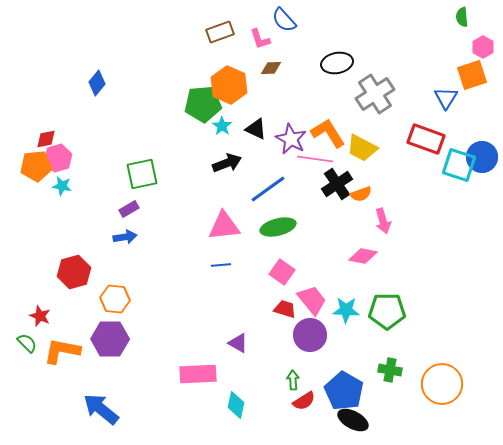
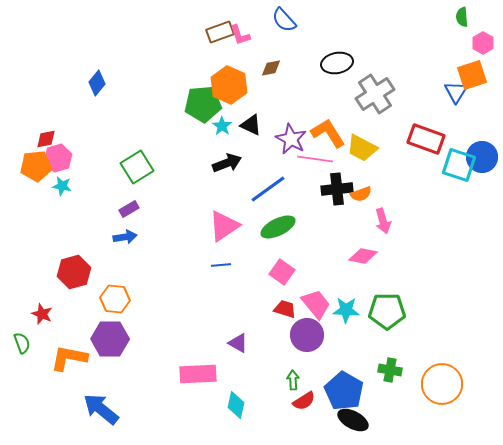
pink L-shape at (260, 39): moved 20 px left, 4 px up
pink hexagon at (483, 47): moved 4 px up
brown diamond at (271, 68): rotated 10 degrees counterclockwise
blue triangle at (446, 98): moved 10 px right, 6 px up
black triangle at (256, 129): moved 5 px left, 4 px up
green square at (142, 174): moved 5 px left, 7 px up; rotated 20 degrees counterclockwise
black cross at (337, 184): moved 5 px down; rotated 28 degrees clockwise
pink triangle at (224, 226): rotated 28 degrees counterclockwise
green ellipse at (278, 227): rotated 12 degrees counterclockwise
pink trapezoid at (312, 300): moved 4 px right, 4 px down
red star at (40, 316): moved 2 px right, 2 px up
purple circle at (310, 335): moved 3 px left
green semicircle at (27, 343): moved 5 px left; rotated 25 degrees clockwise
orange L-shape at (62, 351): moved 7 px right, 7 px down
